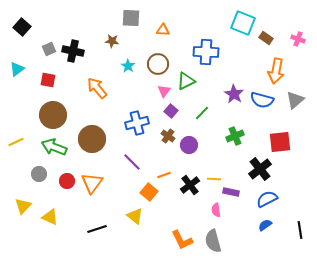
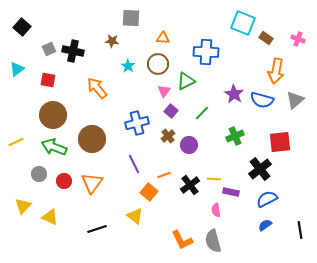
orange triangle at (163, 30): moved 8 px down
brown cross at (168, 136): rotated 16 degrees clockwise
purple line at (132, 162): moved 2 px right, 2 px down; rotated 18 degrees clockwise
red circle at (67, 181): moved 3 px left
